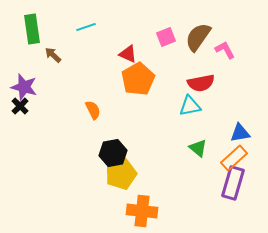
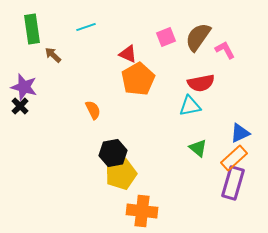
blue triangle: rotated 15 degrees counterclockwise
